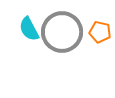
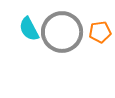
orange pentagon: rotated 20 degrees counterclockwise
